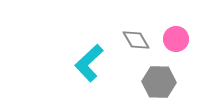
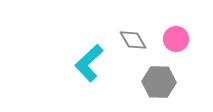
gray diamond: moved 3 px left
